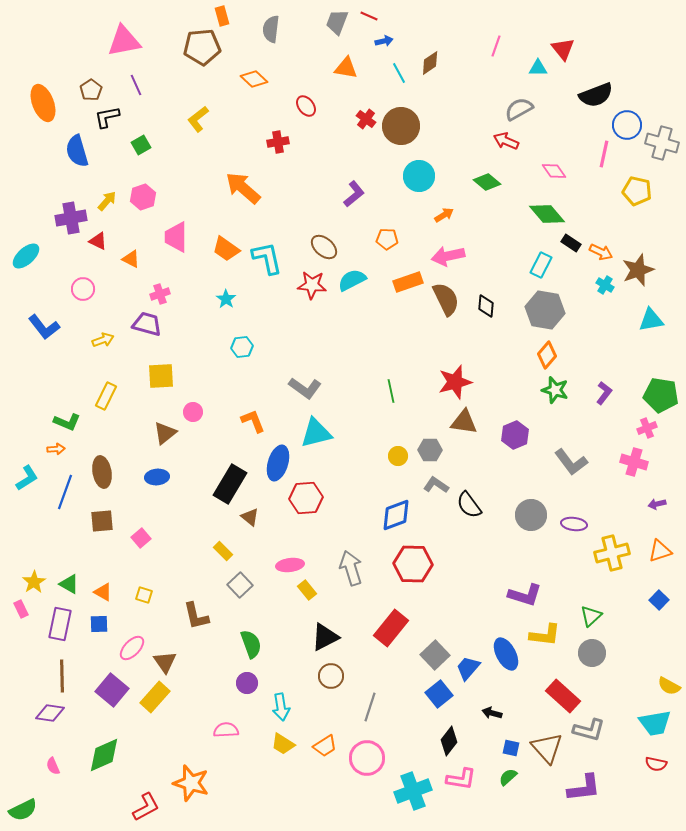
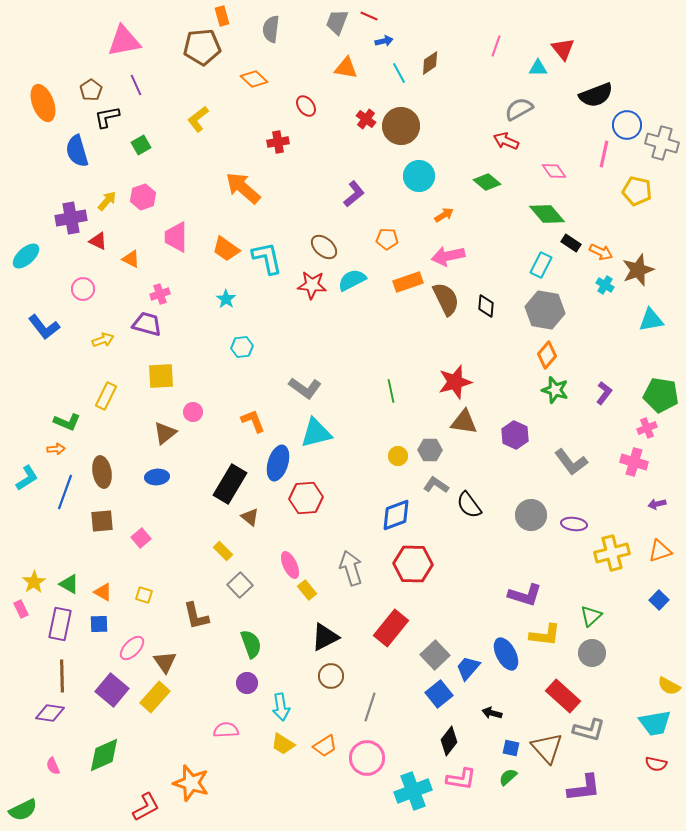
purple hexagon at (515, 435): rotated 12 degrees counterclockwise
pink ellipse at (290, 565): rotated 72 degrees clockwise
